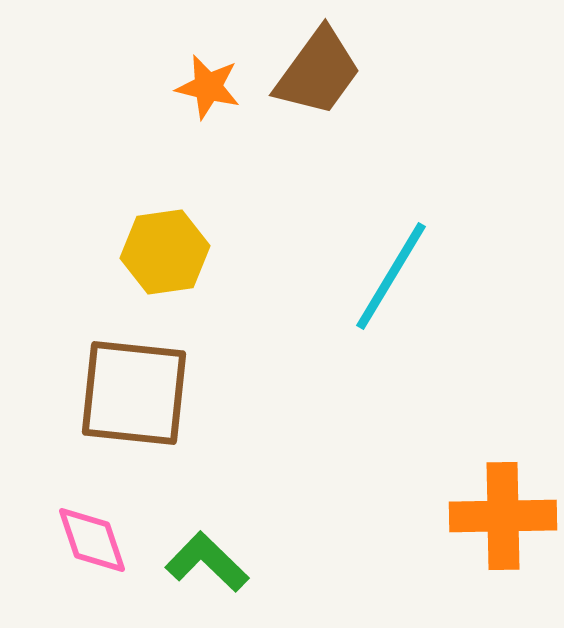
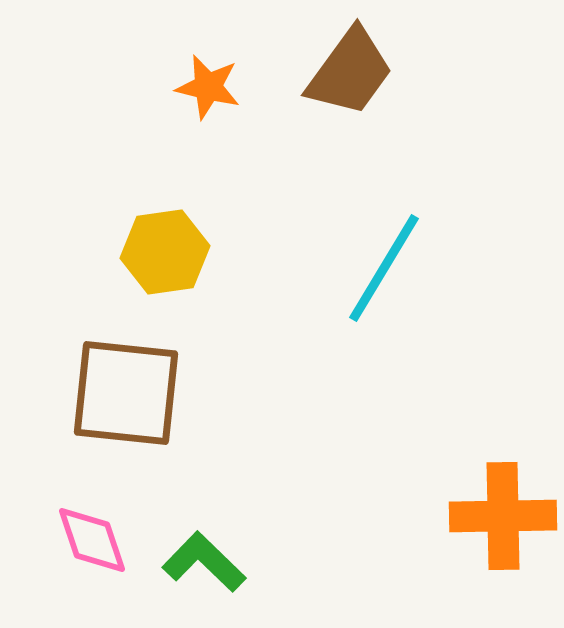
brown trapezoid: moved 32 px right
cyan line: moved 7 px left, 8 px up
brown square: moved 8 px left
green L-shape: moved 3 px left
